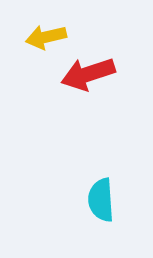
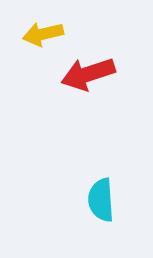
yellow arrow: moved 3 px left, 3 px up
